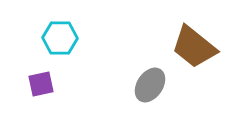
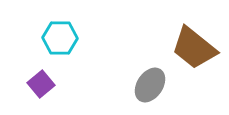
brown trapezoid: moved 1 px down
purple square: rotated 28 degrees counterclockwise
